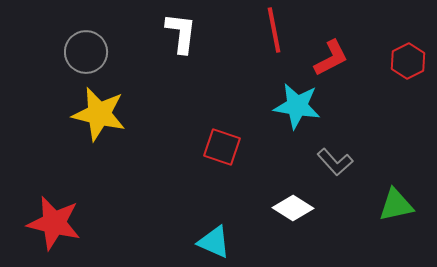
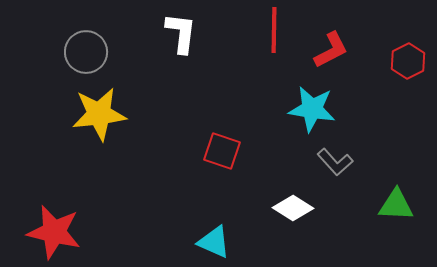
red line: rotated 12 degrees clockwise
red L-shape: moved 8 px up
cyan star: moved 15 px right, 3 px down
yellow star: rotated 20 degrees counterclockwise
red square: moved 4 px down
green triangle: rotated 15 degrees clockwise
red star: moved 9 px down
